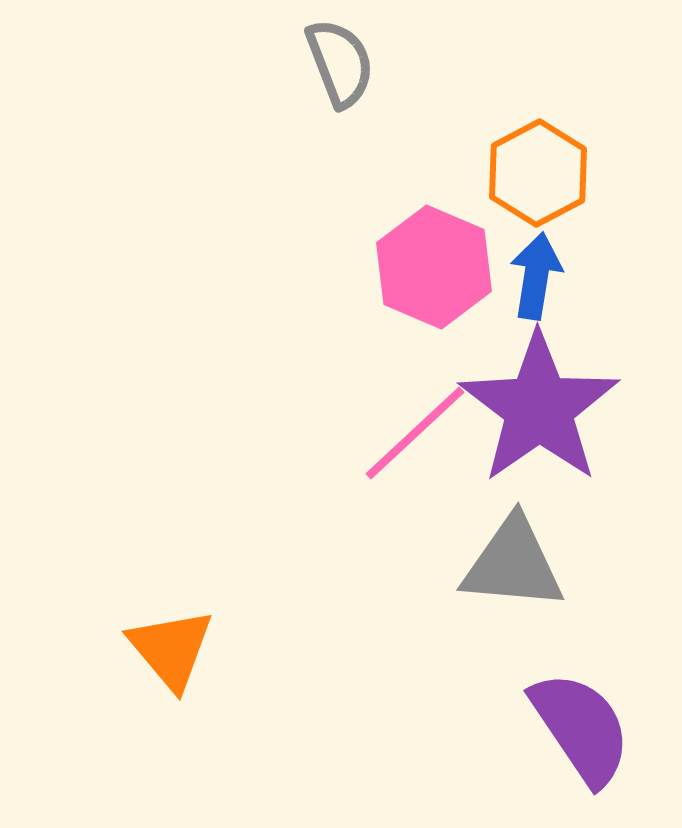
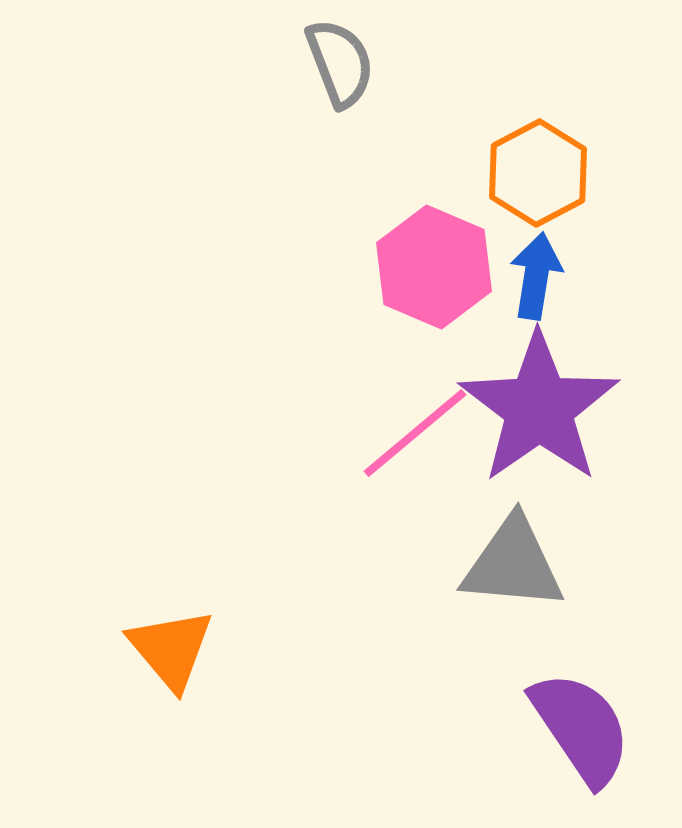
pink line: rotated 3 degrees clockwise
